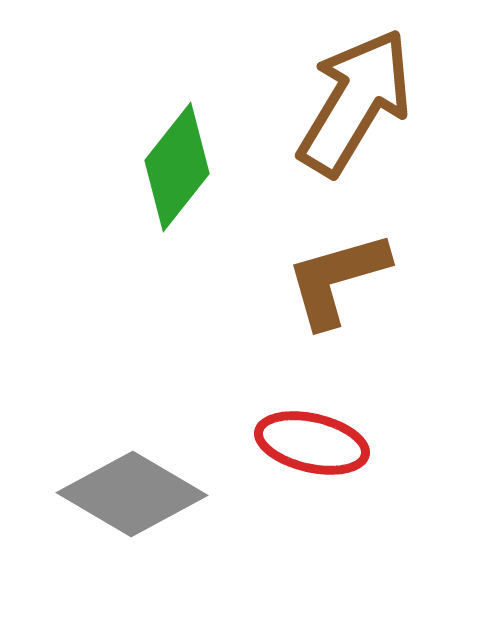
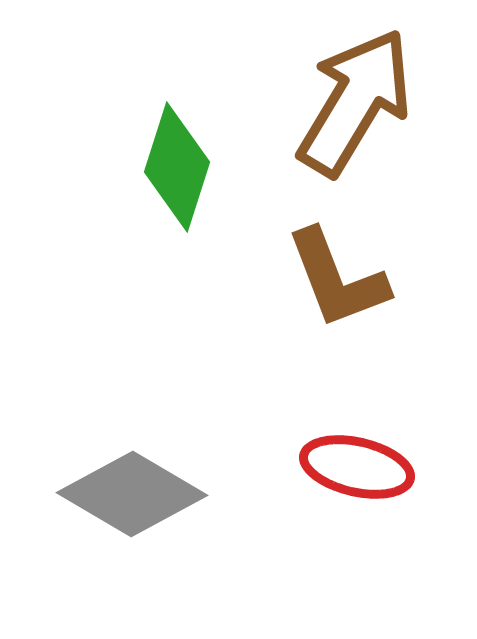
green diamond: rotated 21 degrees counterclockwise
brown L-shape: rotated 95 degrees counterclockwise
red ellipse: moved 45 px right, 24 px down
